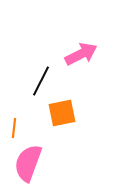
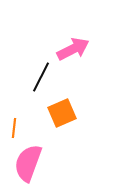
pink arrow: moved 8 px left, 5 px up
black line: moved 4 px up
orange square: rotated 12 degrees counterclockwise
